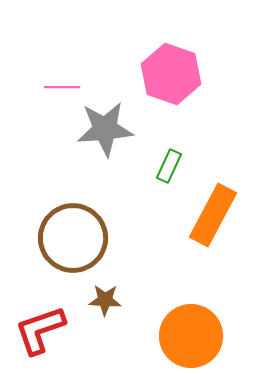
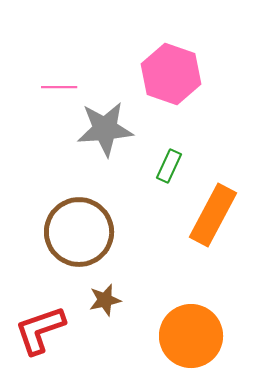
pink line: moved 3 px left
brown circle: moved 6 px right, 6 px up
brown star: rotated 16 degrees counterclockwise
